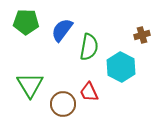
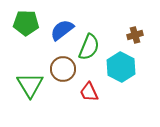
green pentagon: moved 1 px down
blue semicircle: rotated 15 degrees clockwise
brown cross: moved 7 px left
green semicircle: rotated 12 degrees clockwise
brown circle: moved 35 px up
